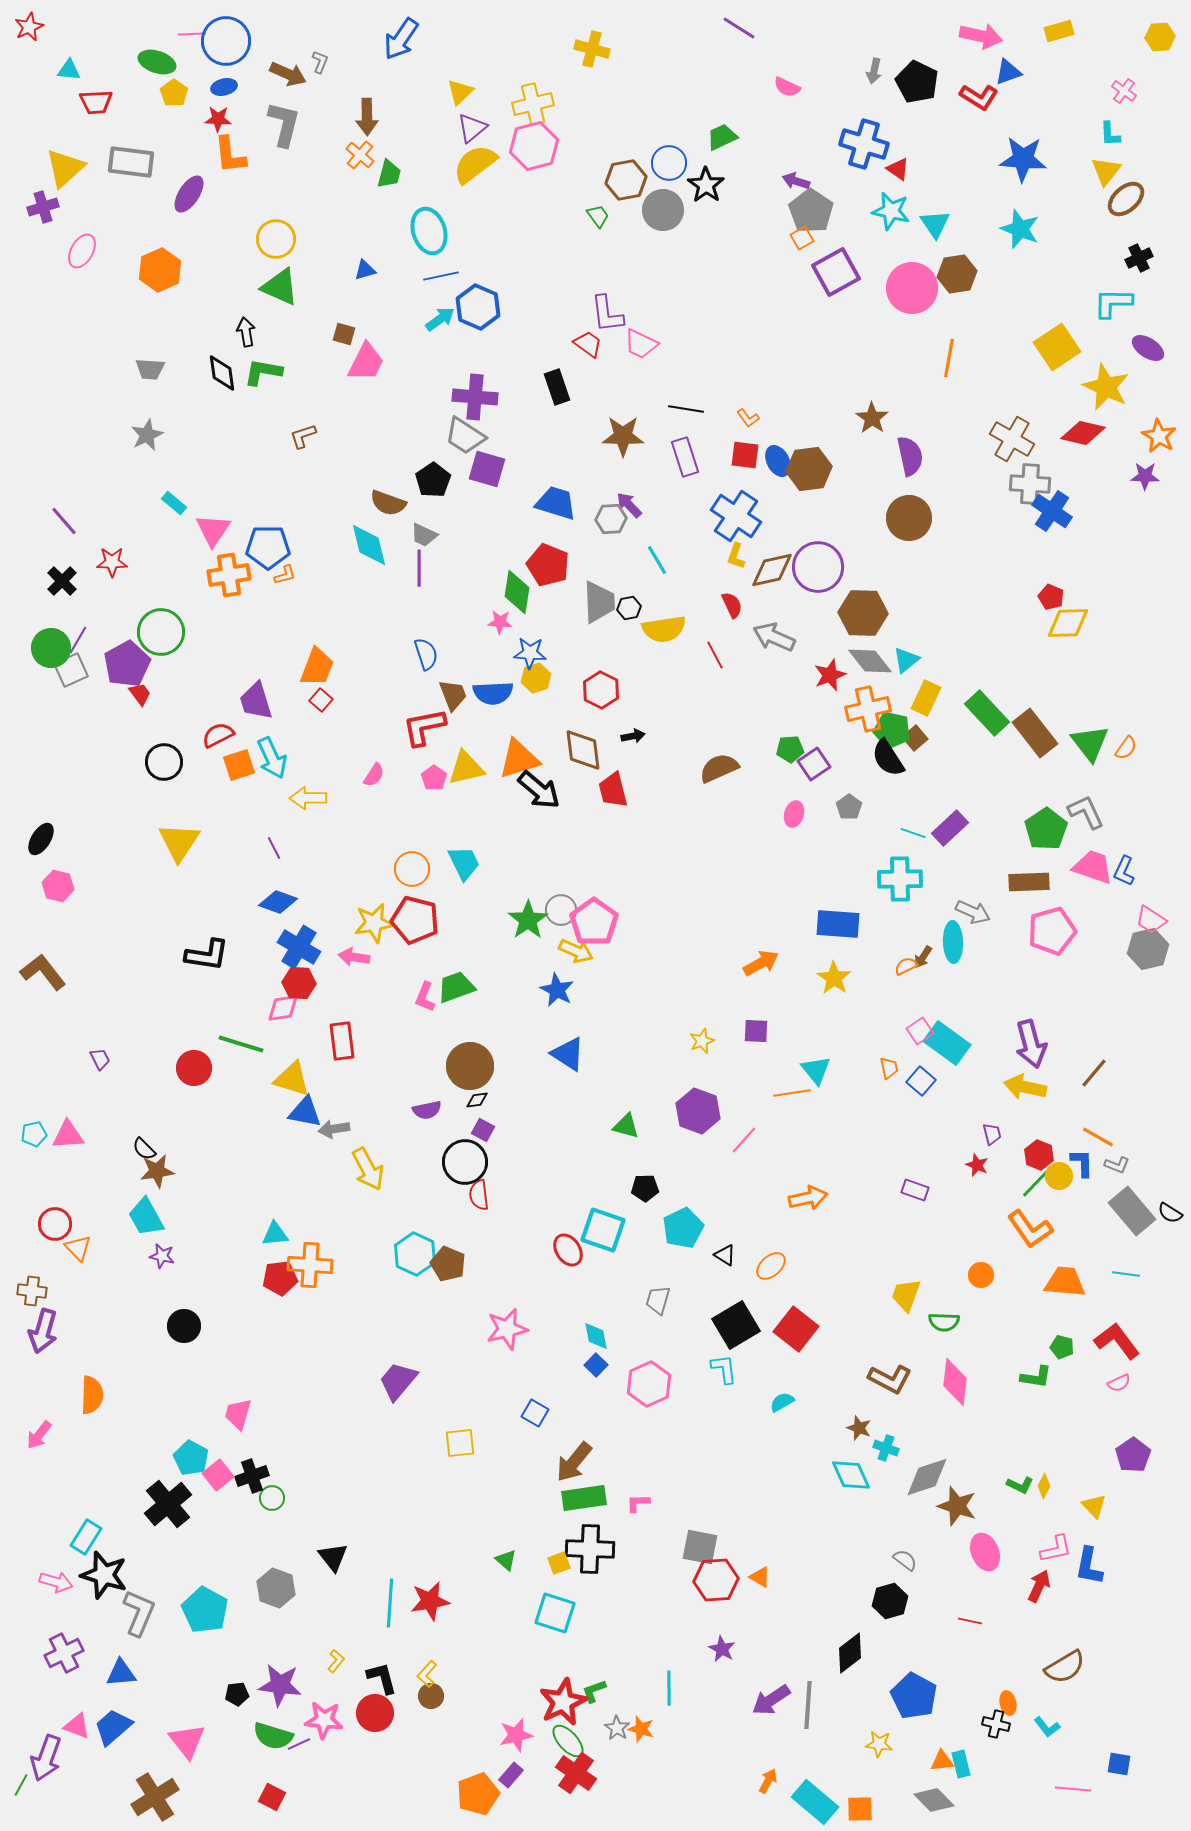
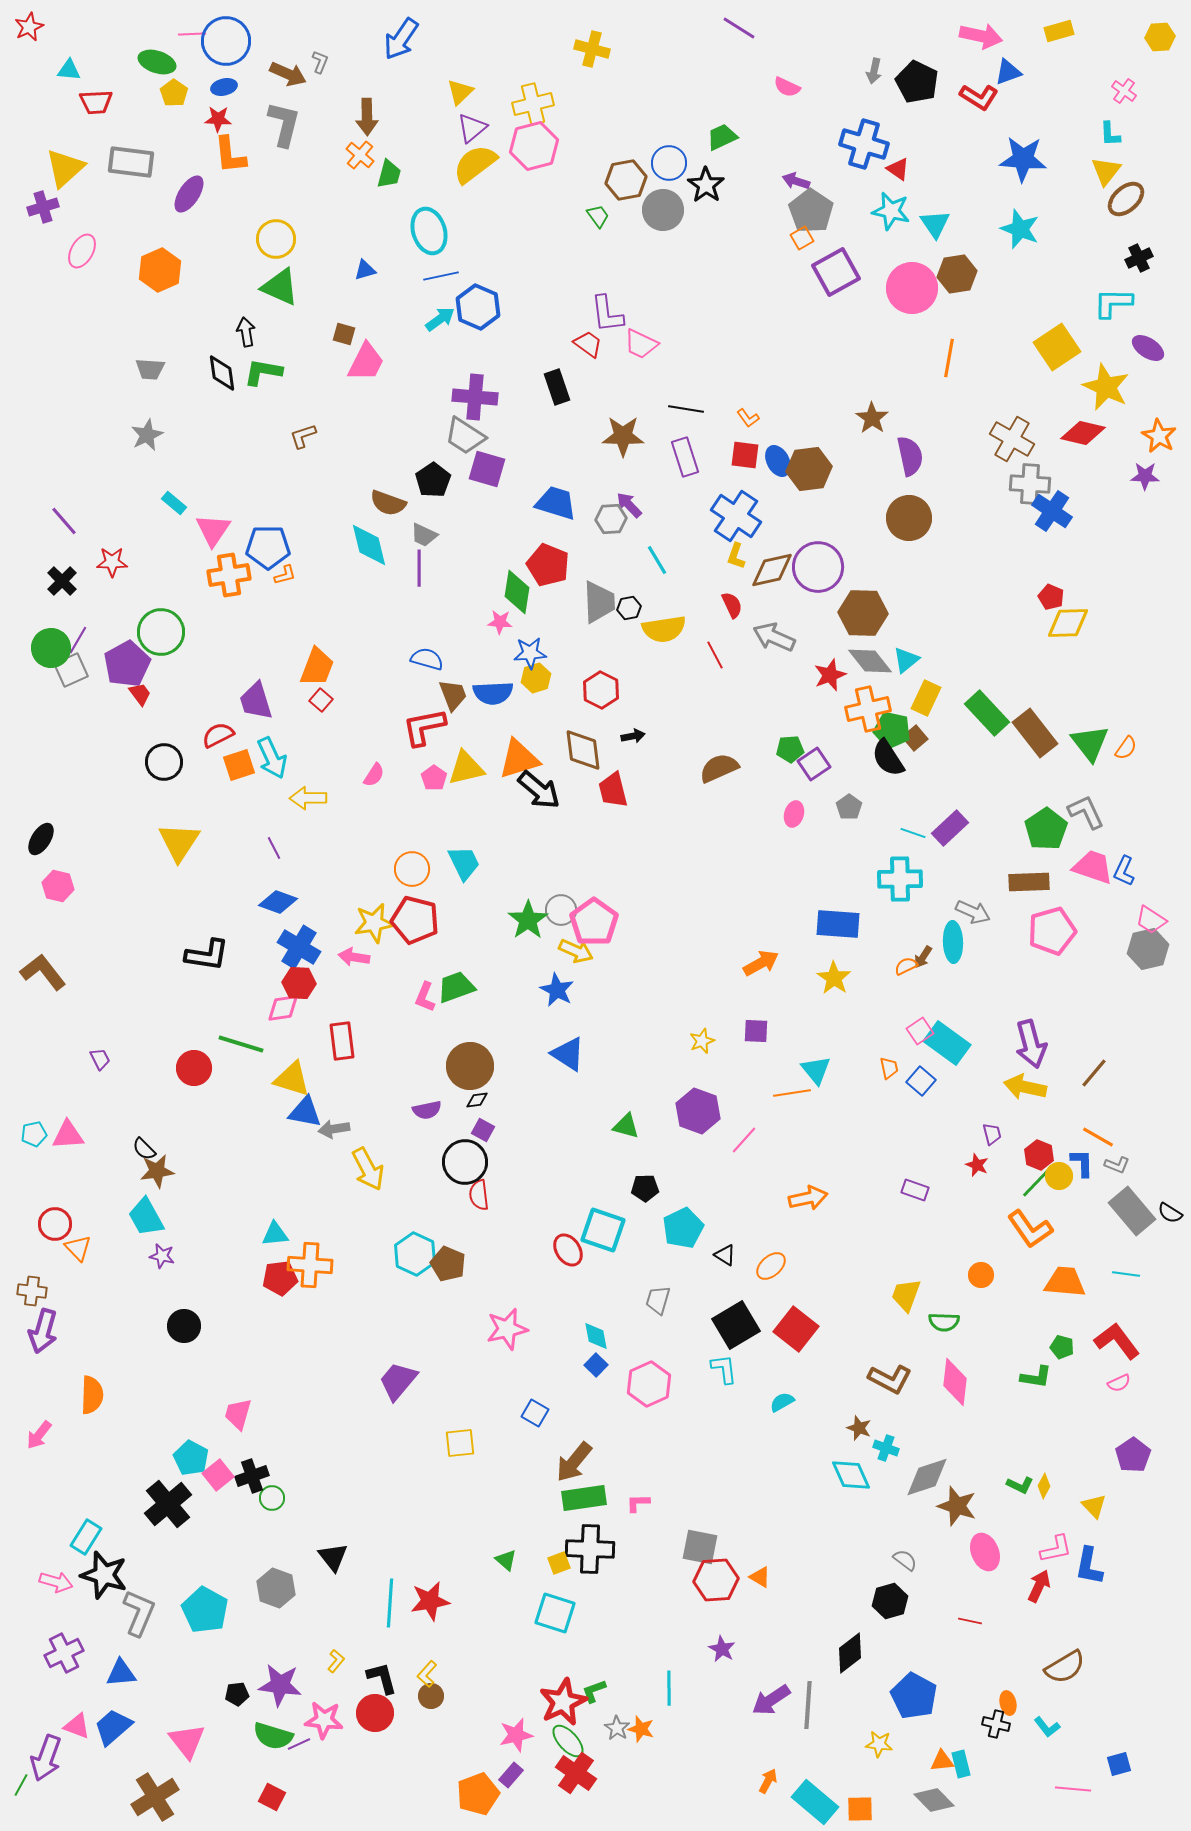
blue star at (530, 653): rotated 8 degrees counterclockwise
blue semicircle at (426, 654): moved 1 px right, 5 px down; rotated 56 degrees counterclockwise
blue square at (1119, 1764): rotated 25 degrees counterclockwise
